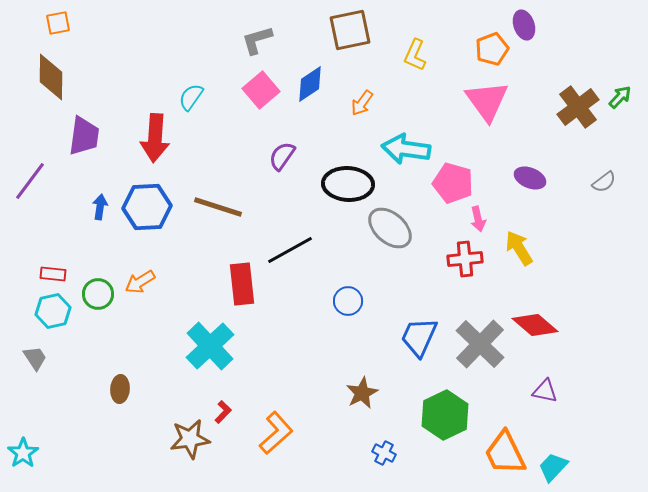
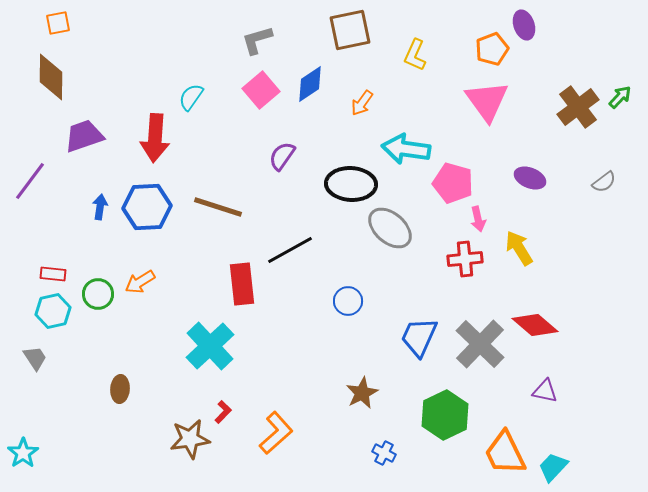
purple trapezoid at (84, 136): rotated 117 degrees counterclockwise
black ellipse at (348, 184): moved 3 px right
